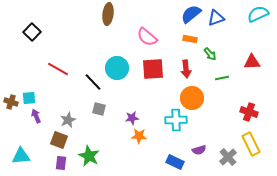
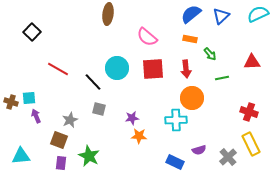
blue triangle: moved 5 px right, 2 px up; rotated 24 degrees counterclockwise
gray star: moved 2 px right
